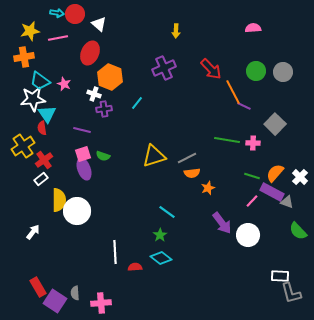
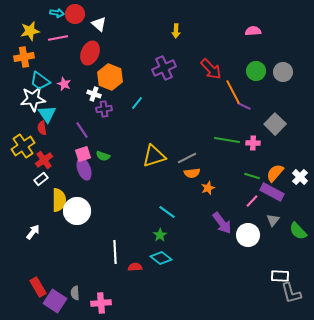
pink semicircle at (253, 28): moved 3 px down
purple line at (82, 130): rotated 42 degrees clockwise
gray triangle at (287, 202): moved 14 px left, 18 px down; rotated 48 degrees clockwise
